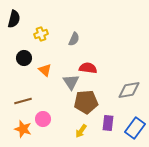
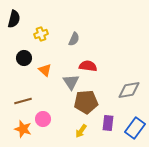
red semicircle: moved 2 px up
